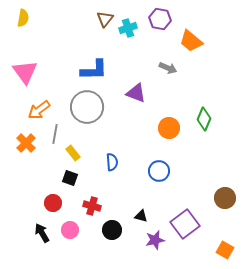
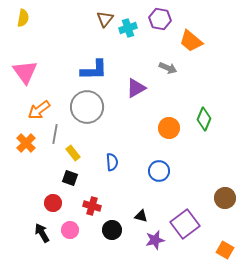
purple triangle: moved 5 px up; rotated 50 degrees counterclockwise
